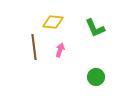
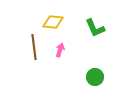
green circle: moved 1 px left
